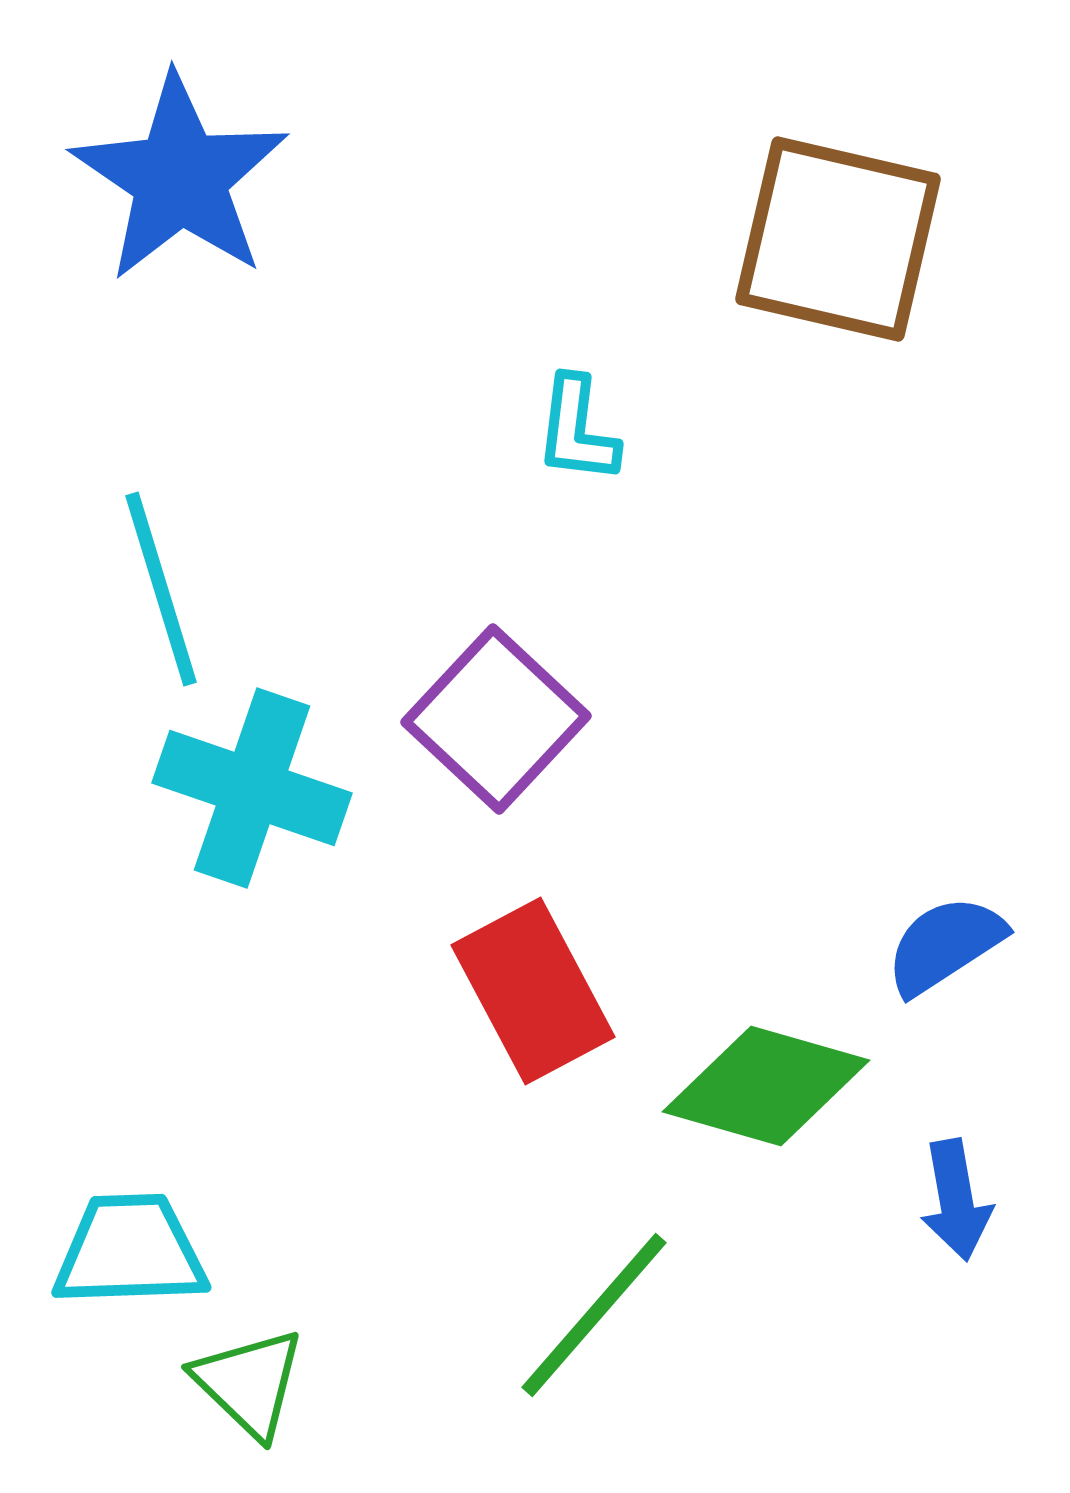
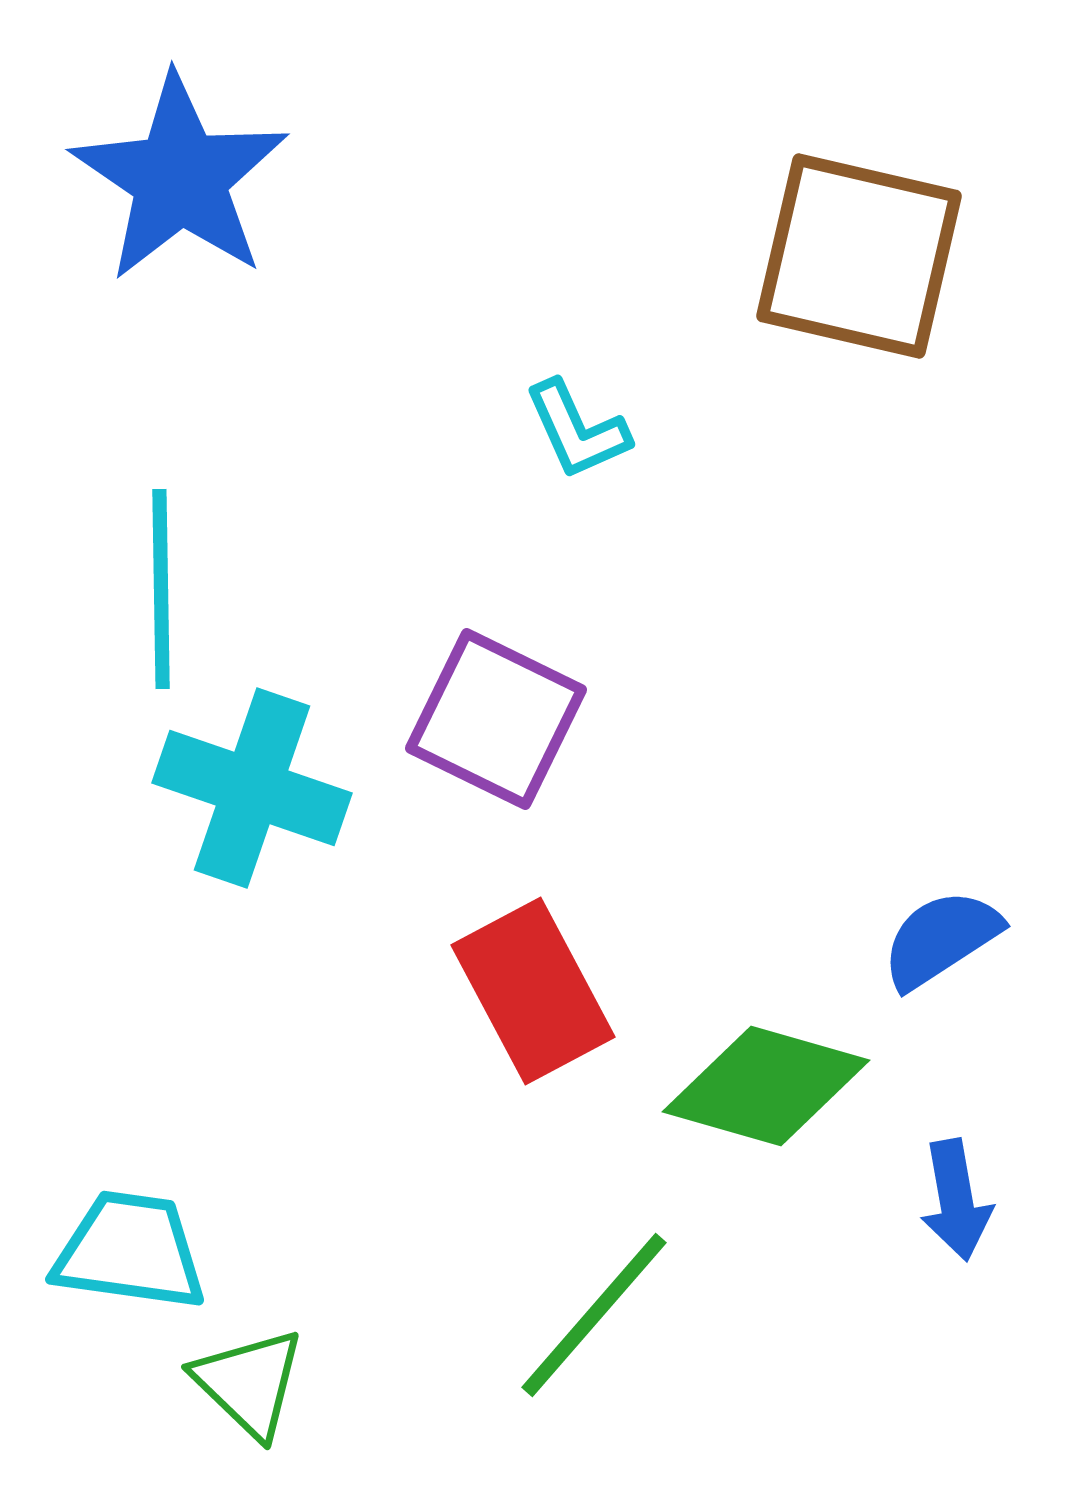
brown square: moved 21 px right, 17 px down
cyan L-shape: rotated 31 degrees counterclockwise
cyan line: rotated 16 degrees clockwise
purple square: rotated 17 degrees counterclockwise
blue semicircle: moved 4 px left, 6 px up
cyan trapezoid: rotated 10 degrees clockwise
